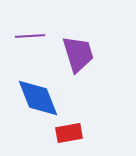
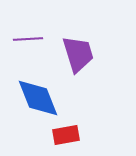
purple line: moved 2 px left, 3 px down
red rectangle: moved 3 px left, 2 px down
